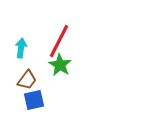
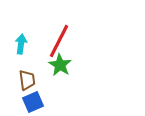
cyan arrow: moved 4 px up
brown trapezoid: rotated 45 degrees counterclockwise
blue square: moved 1 px left, 2 px down; rotated 10 degrees counterclockwise
